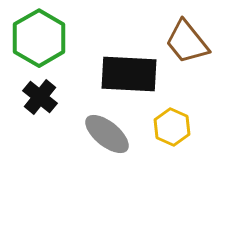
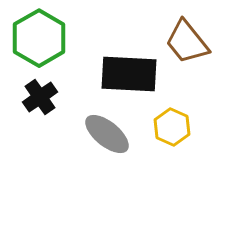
black cross: rotated 16 degrees clockwise
